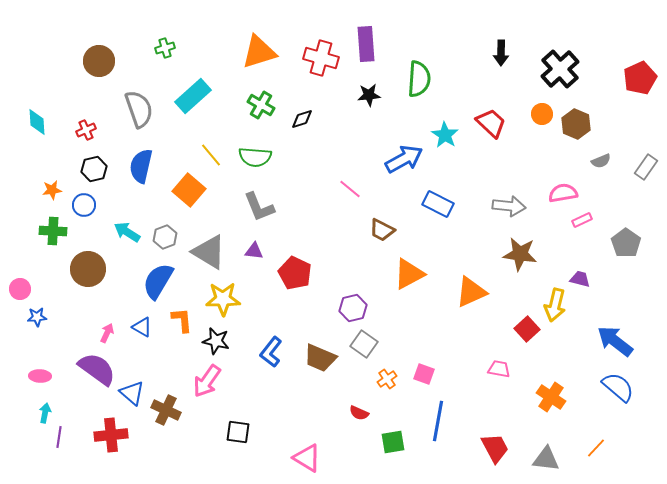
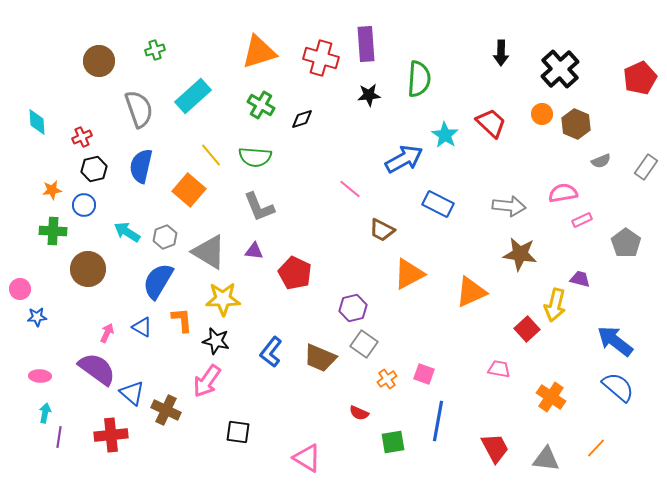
green cross at (165, 48): moved 10 px left, 2 px down
red cross at (86, 130): moved 4 px left, 7 px down
